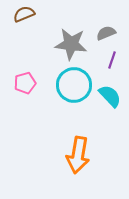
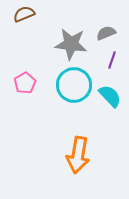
pink pentagon: rotated 15 degrees counterclockwise
